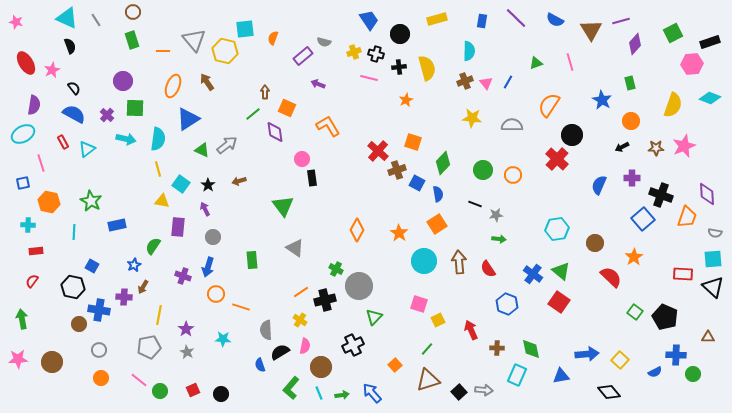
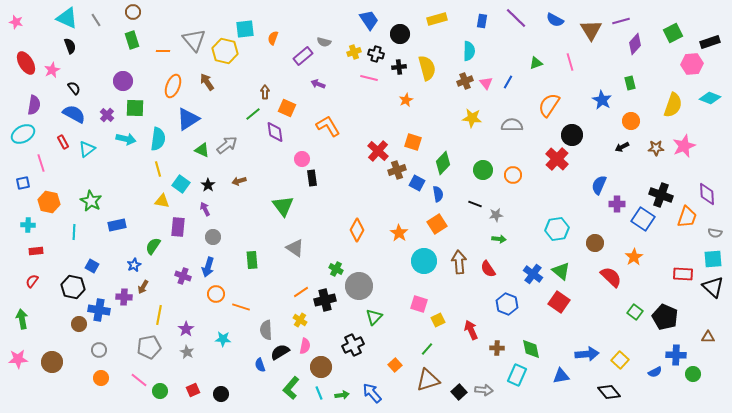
purple cross at (632, 178): moved 15 px left, 26 px down
blue square at (643, 219): rotated 15 degrees counterclockwise
